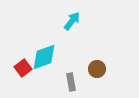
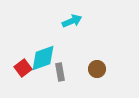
cyan arrow: rotated 30 degrees clockwise
cyan diamond: moved 1 px left, 1 px down
gray rectangle: moved 11 px left, 10 px up
